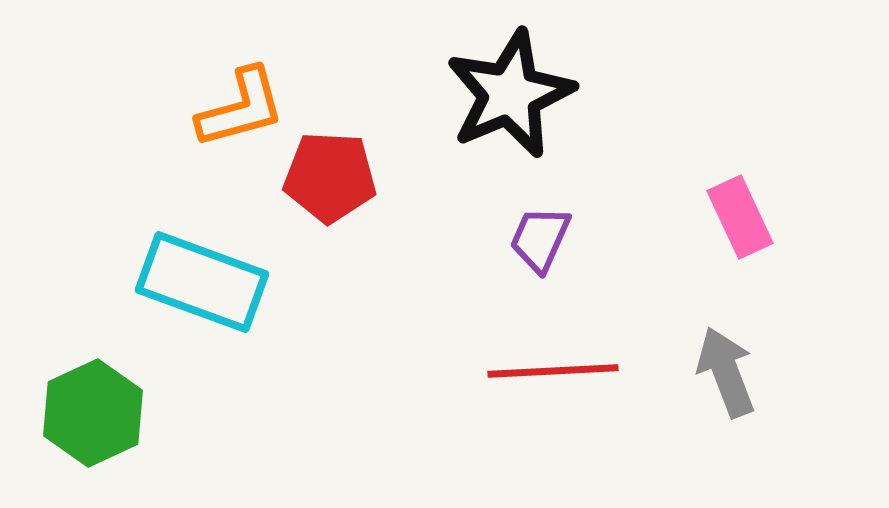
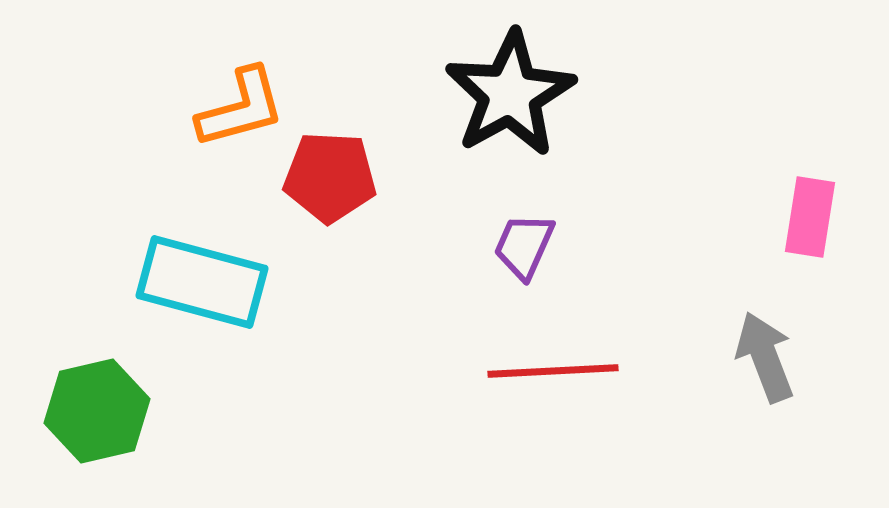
black star: rotated 6 degrees counterclockwise
pink rectangle: moved 70 px right; rotated 34 degrees clockwise
purple trapezoid: moved 16 px left, 7 px down
cyan rectangle: rotated 5 degrees counterclockwise
gray arrow: moved 39 px right, 15 px up
green hexagon: moved 4 px right, 2 px up; rotated 12 degrees clockwise
